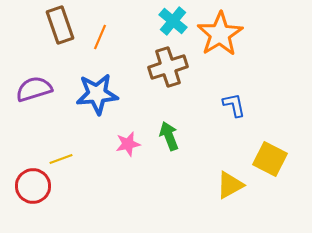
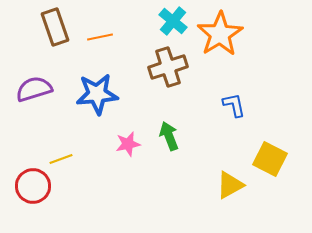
brown rectangle: moved 5 px left, 2 px down
orange line: rotated 55 degrees clockwise
